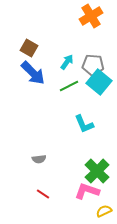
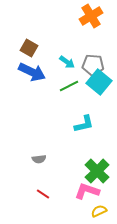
cyan arrow: rotated 91 degrees clockwise
blue arrow: moved 1 px left, 1 px up; rotated 20 degrees counterclockwise
cyan L-shape: rotated 80 degrees counterclockwise
yellow semicircle: moved 5 px left
